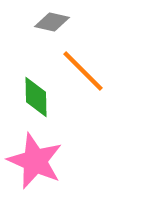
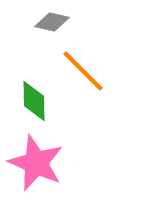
green diamond: moved 2 px left, 4 px down
pink star: moved 1 px right, 2 px down
